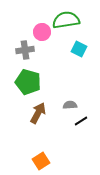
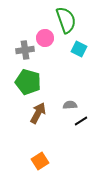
green semicircle: rotated 80 degrees clockwise
pink circle: moved 3 px right, 6 px down
orange square: moved 1 px left
